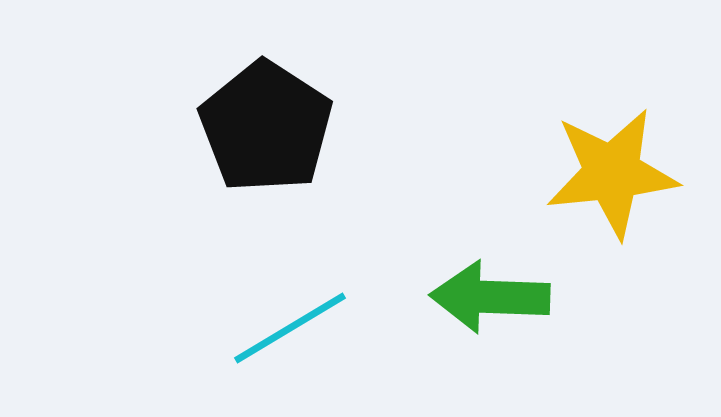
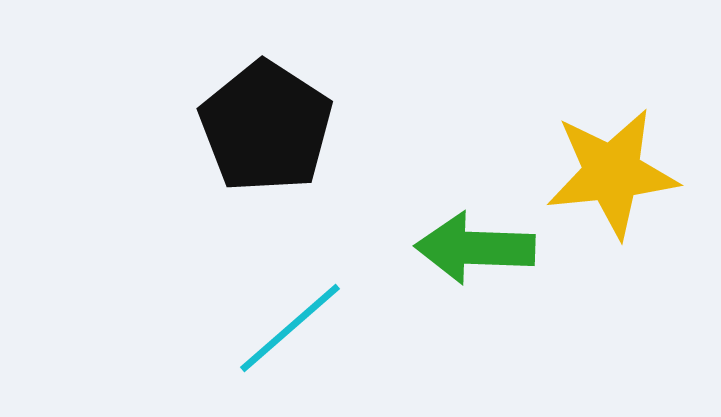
green arrow: moved 15 px left, 49 px up
cyan line: rotated 10 degrees counterclockwise
